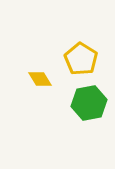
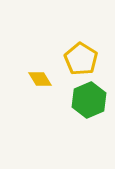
green hexagon: moved 3 px up; rotated 12 degrees counterclockwise
